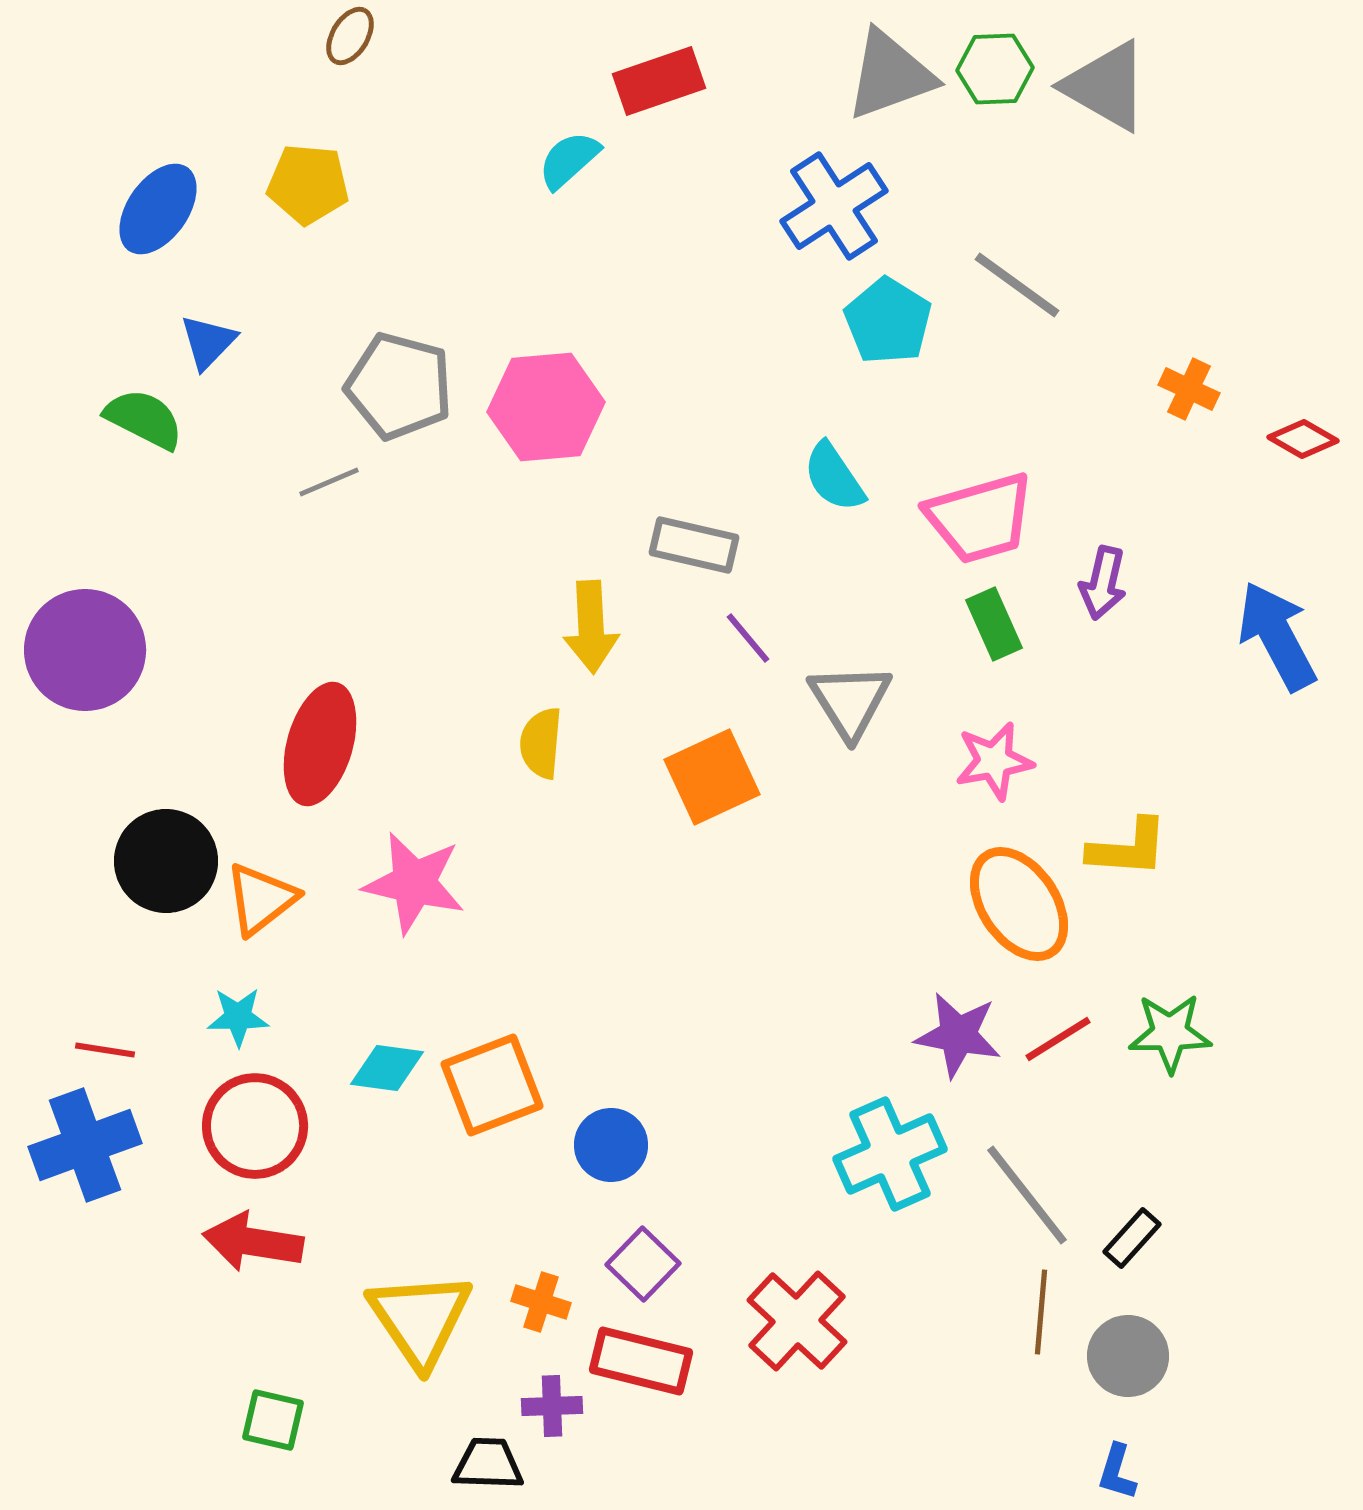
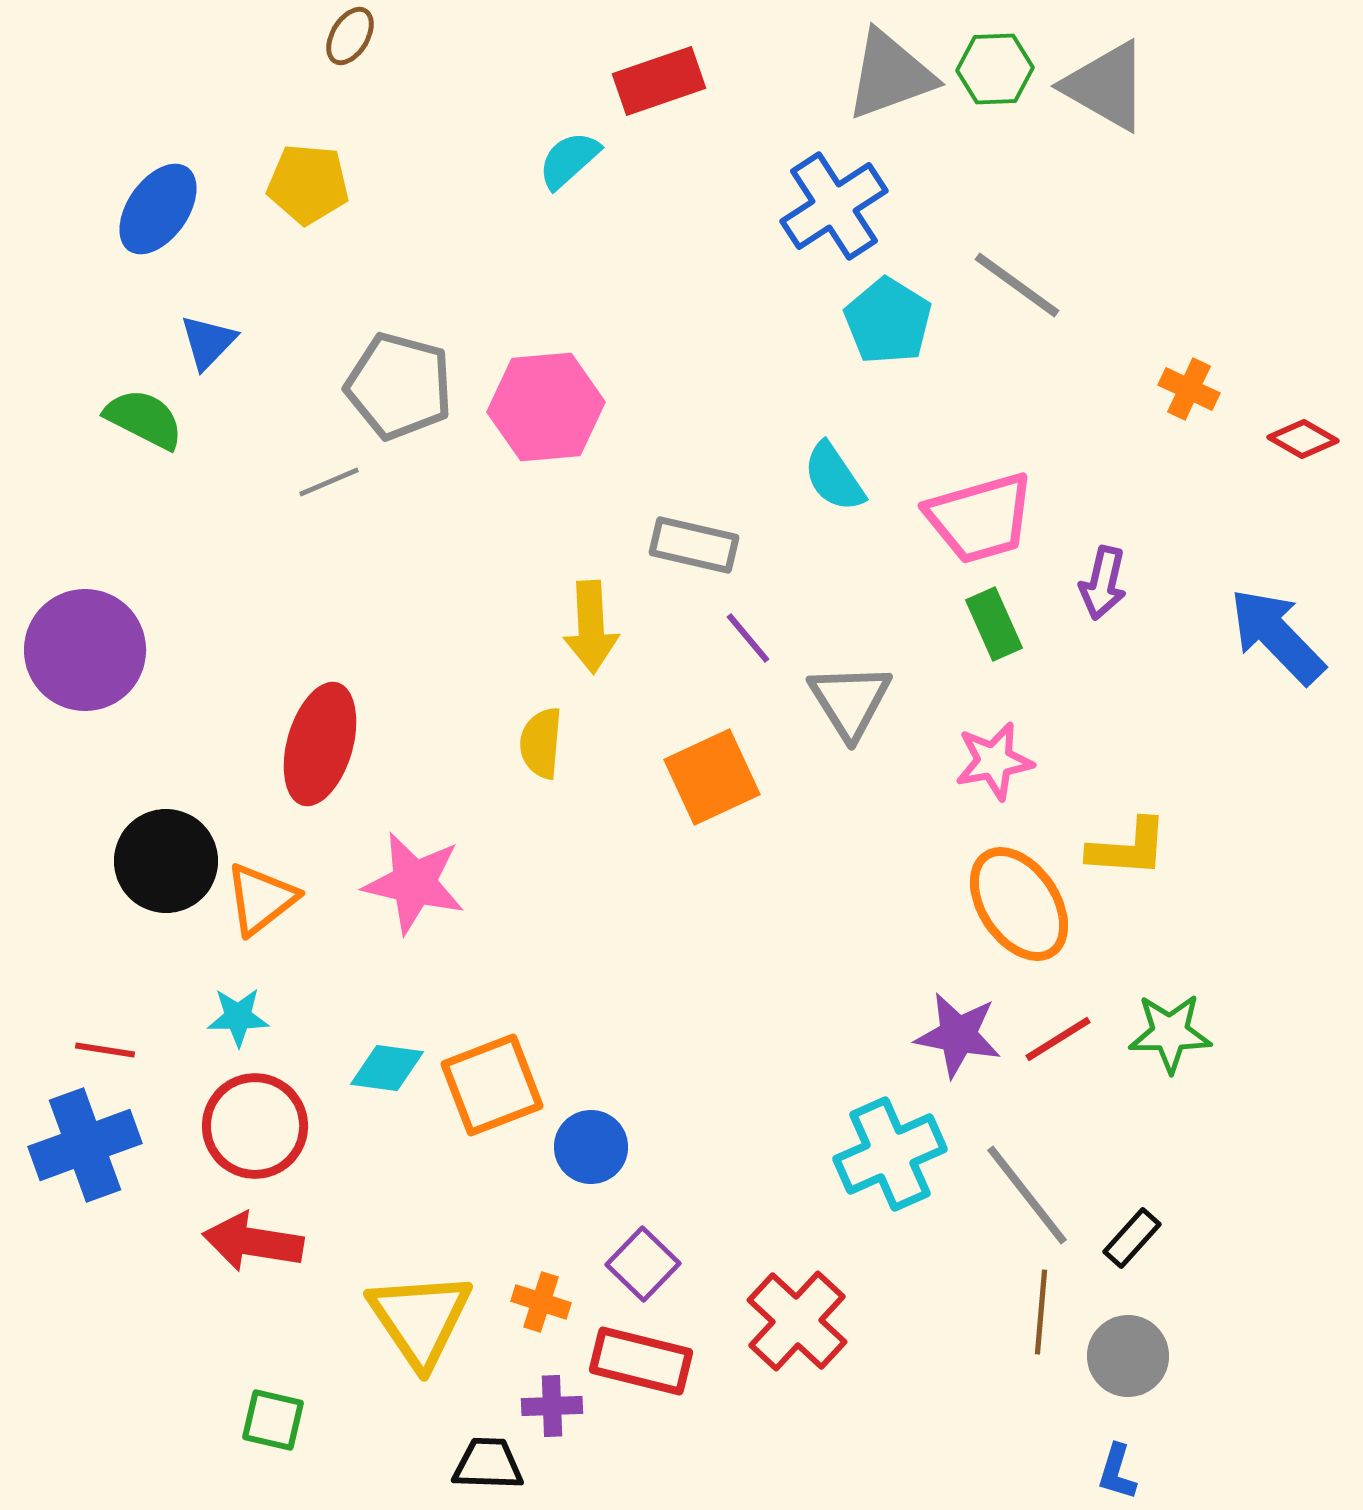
blue arrow at (1277, 636): rotated 16 degrees counterclockwise
blue circle at (611, 1145): moved 20 px left, 2 px down
